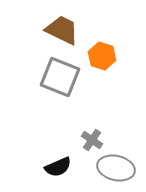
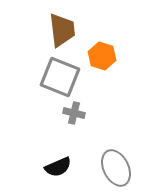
brown trapezoid: rotated 57 degrees clockwise
gray cross: moved 18 px left, 27 px up; rotated 20 degrees counterclockwise
gray ellipse: rotated 51 degrees clockwise
